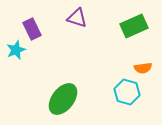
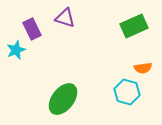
purple triangle: moved 12 px left
